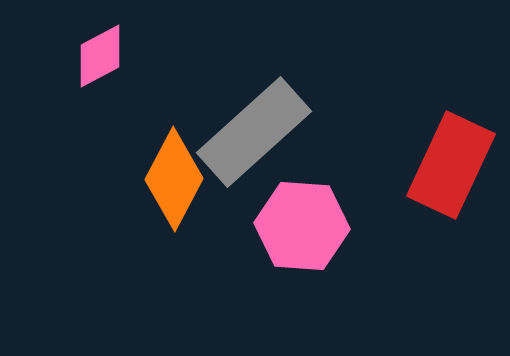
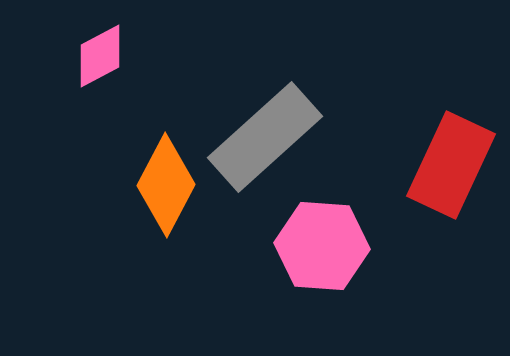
gray rectangle: moved 11 px right, 5 px down
orange diamond: moved 8 px left, 6 px down
pink hexagon: moved 20 px right, 20 px down
